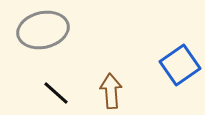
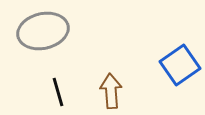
gray ellipse: moved 1 px down
black line: moved 2 px right, 1 px up; rotated 32 degrees clockwise
